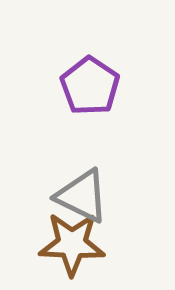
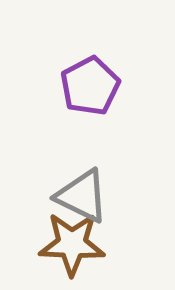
purple pentagon: rotated 10 degrees clockwise
